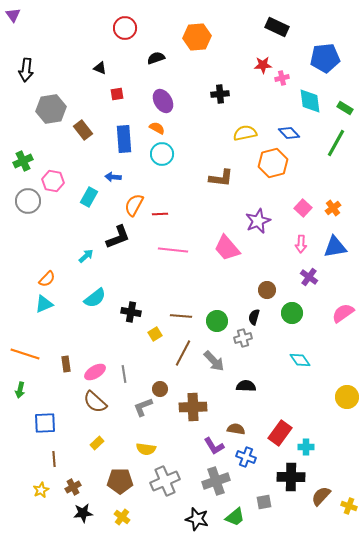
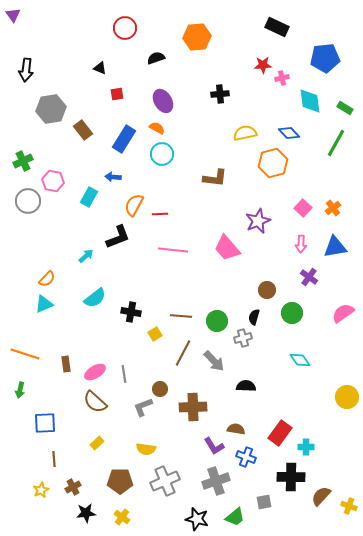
blue rectangle at (124, 139): rotated 36 degrees clockwise
brown L-shape at (221, 178): moved 6 px left
black star at (83, 513): moved 3 px right
